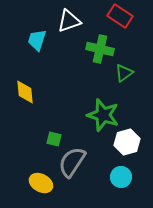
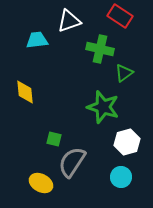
cyan trapezoid: rotated 65 degrees clockwise
green star: moved 8 px up
